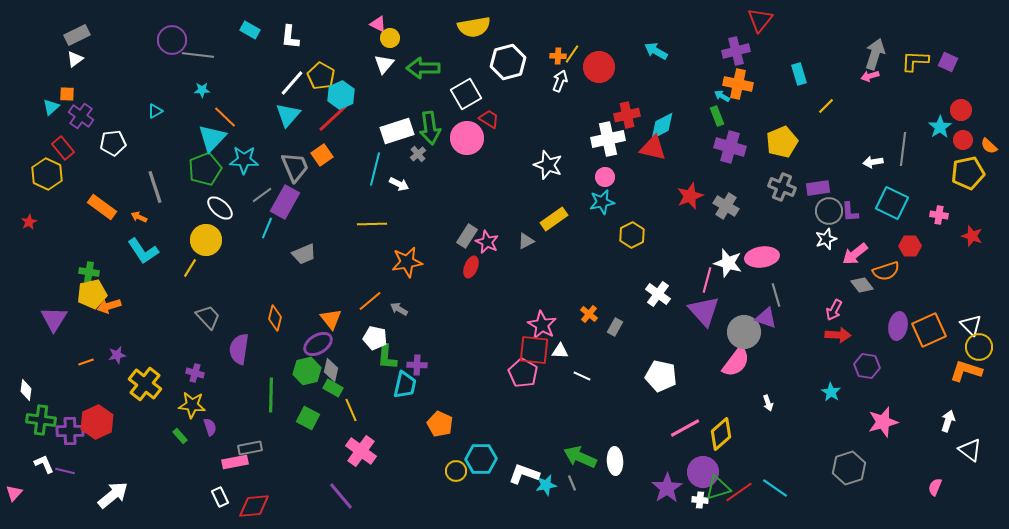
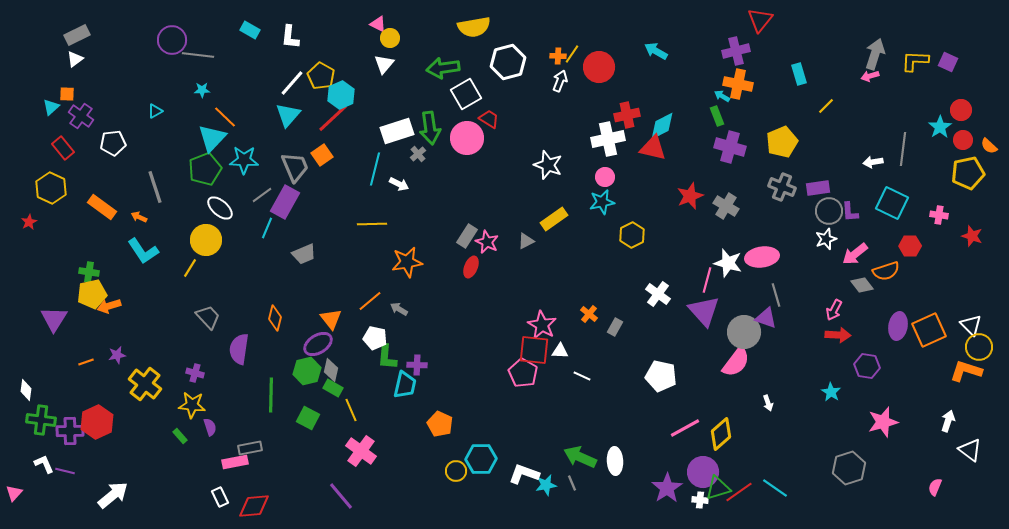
green arrow at (423, 68): moved 20 px right; rotated 8 degrees counterclockwise
yellow hexagon at (47, 174): moved 4 px right, 14 px down
